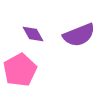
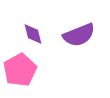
purple diamond: rotated 15 degrees clockwise
